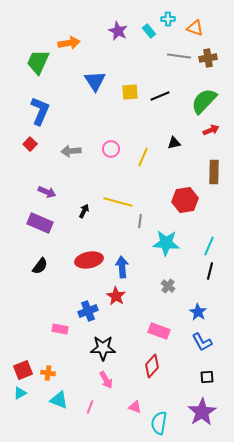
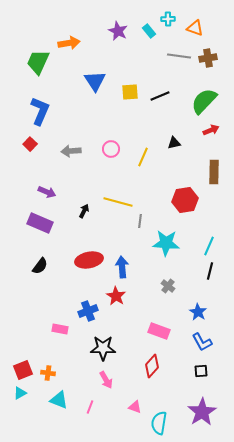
black square at (207, 377): moved 6 px left, 6 px up
